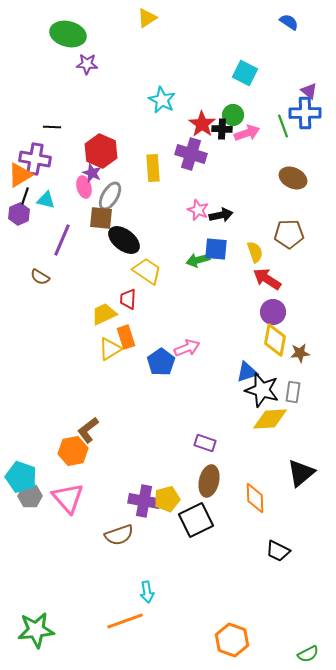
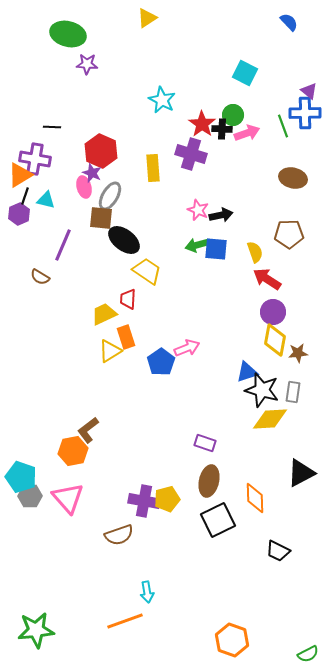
blue semicircle at (289, 22): rotated 12 degrees clockwise
brown ellipse at (293, 178): rotated 12 degrees counterclockwise
purple line at (62, 240): moved 1 px right, 5 px down
green arrow at (198, 260): moved 1 px left, 15 px up
yellow triangle at (110, 349): moved 2 px down
brown star at (300, 353): moved 2 px left
black triangle at (301, 473): rotated 12 degrees clockwise
black square at (196, 520): moved 22 px right
